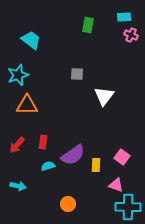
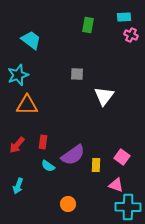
cyan semicircle: rotated 128 degrees counterclockwise
cyan arrow: rotated 98 degrees clockwise
